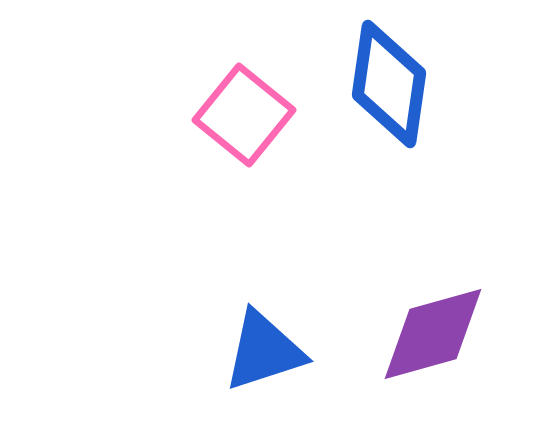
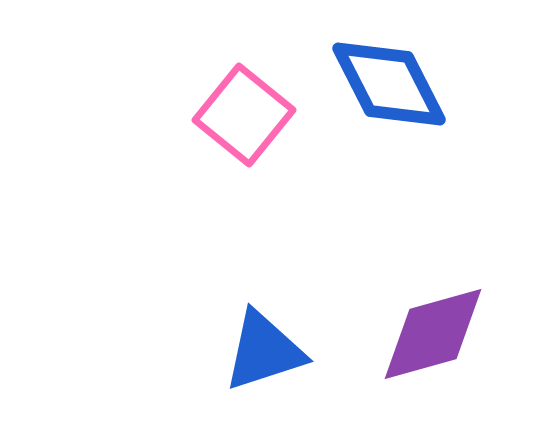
blue diamond: rotated 35 degrees counterclockwise
